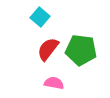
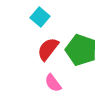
green pentagon: rotated 12 degrees clockwise
pink semicircle: moved 1 px left; rotated 138 degrees counterclockwise
